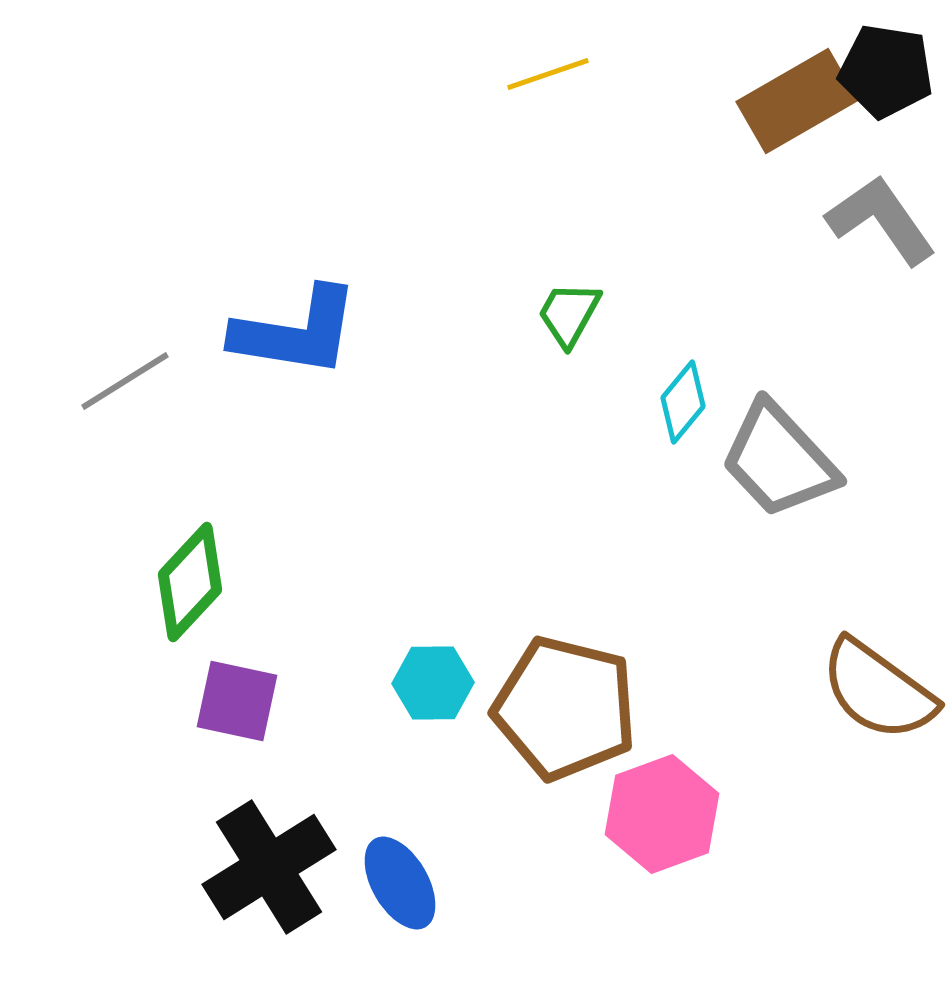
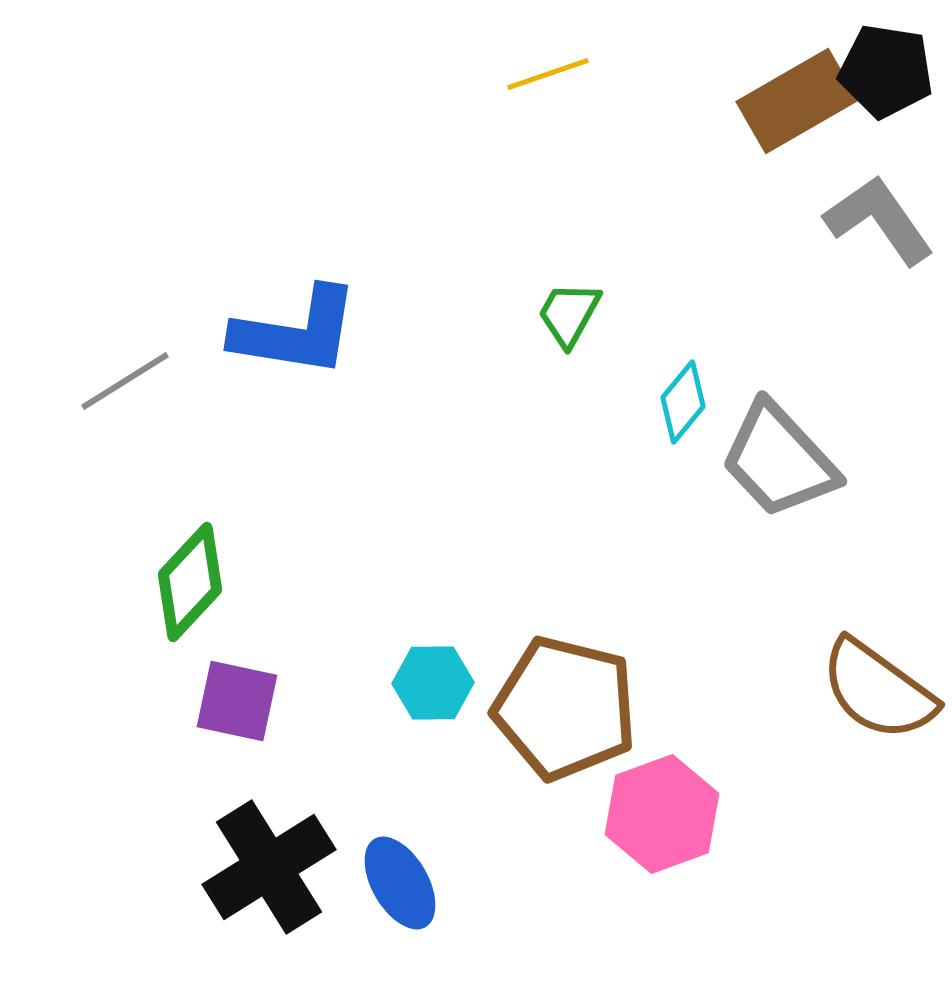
gray L-shape: moved 2 px left
